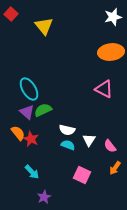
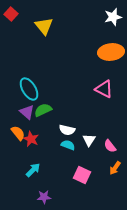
cyan arrow: moved 1 px right, 2 px up; rotated 91 degrees counterclockwise
purple star: rotated 24 degrees clockwise
